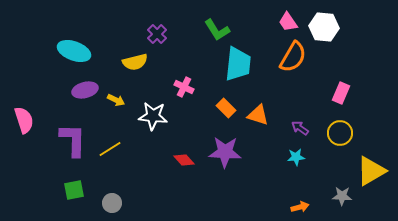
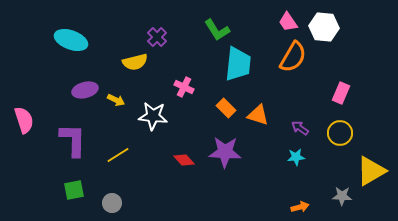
purple cross: moved 3 px down
cyan ellipse: moved 3 px left, 11 px up
yellow line: moved 8 px right, 6 px down
